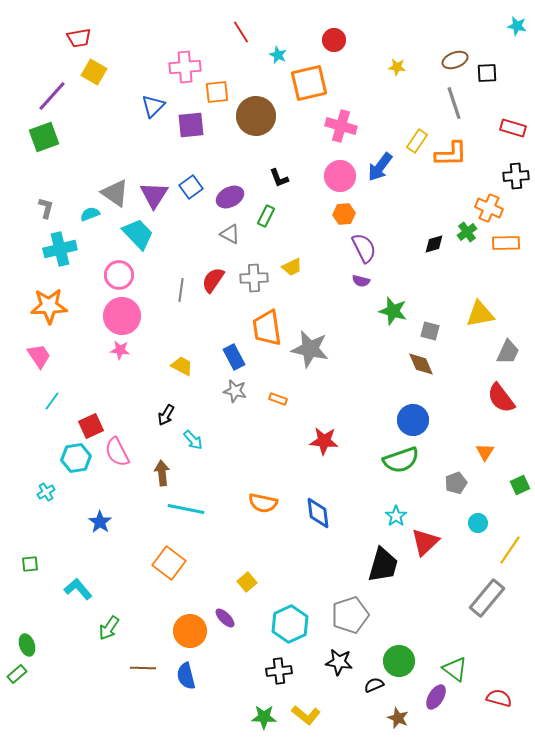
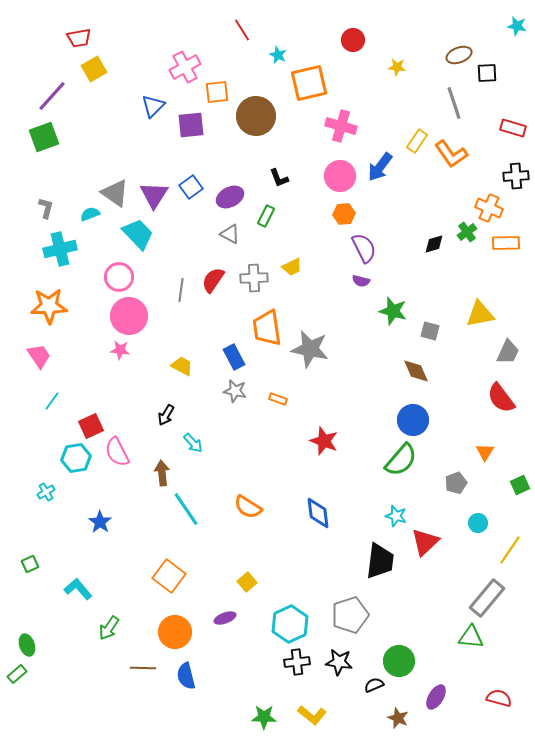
red line at (241, 32): moved 1 px right, 2 px up
red circle at (334, 40): moved 19 px right
brown ellipse at (455, 60): moved 4 px right, 5 px up
pink cross at (185, 67): rotated 24 degrees counterclockwise
yellow square at (94, 72): moved 3 px up; rotated 30 degrees clockwise
orange L-shape at (451, 154): rotated 56 degrees clockwise
pink circle at (119, 275): moved 2 px down
pink circle at (122, 316): moved 7 px right
brown diamond at (421, 364): moved 5 px left, 7 px down
cyan arrow at (193, 440): moved 3 px down
red star at (324, 441): rotated 16 degrees clockwise
green semicircle at (401, 460): rotated 30 degrees counterclockwise
orange semicircle at (263, 503): moved 15 px left, 4 px down; rotated 20 degrees clockwise
cyan line at (186, 509): rotated 45 degrees clockwise
cyan star at (396, 516): rotated 20 degrees counterclockwise
orange square at (169, 563): moved 13 px down
green square at (30, 564): rotated 18 degrees counterclockwise
black trapezoid at (383, 565): moved 3 px left, 4 px up; rotated 9 degrees counterclockwise
purple ellipse at (225, 618): rotated 65 degrees counterclockwise
orange circle at (190, 631): moved 15 px left, 1 px down
green triangle at (455, 669): moved 16 px right, 32 px up; rotated 32 degrees counterclockwise
black cross at (279, 671): moved 18 px right, 9 px up
yellow L-shape at (306, 715): moved 6 px right
